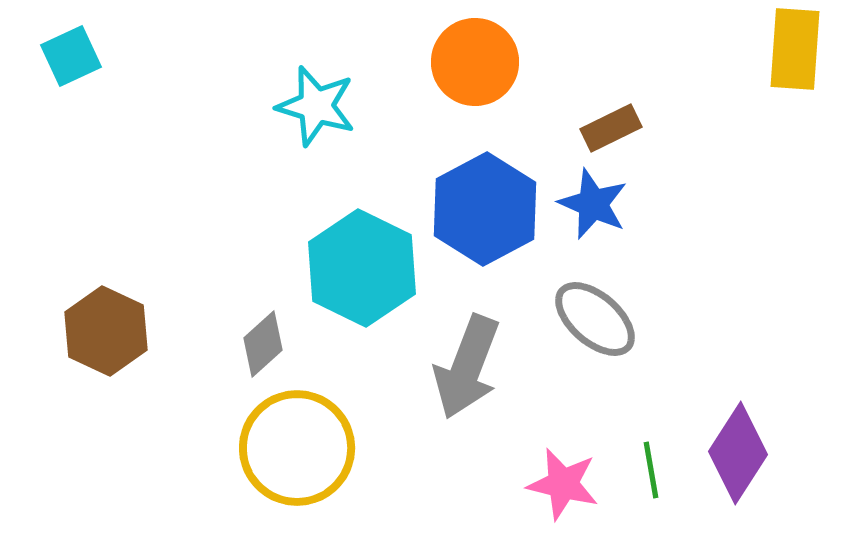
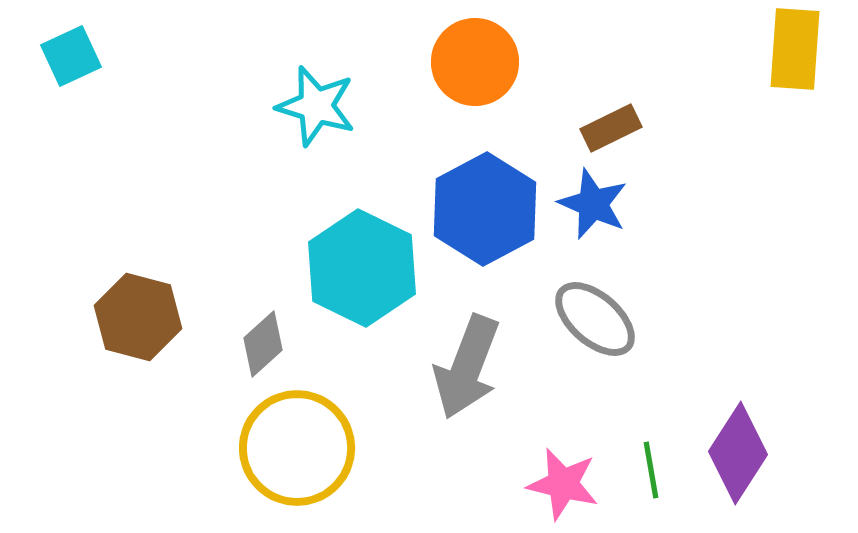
brown hexagon: moved 32 px right, 14 px up; rotated 10 degrees counterclockwise
